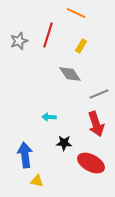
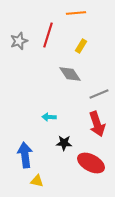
orange line: rotated 30 degrees counterclockwise
red arrow: moved 1 px right
